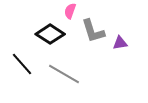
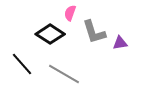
pink semicircle: moved 2 px down
gray L-shape: moved 1 px right, 1 px down
